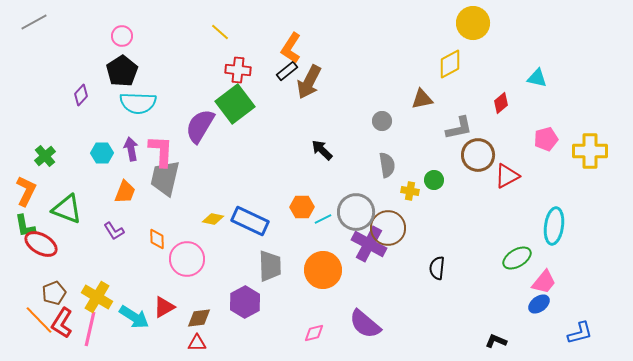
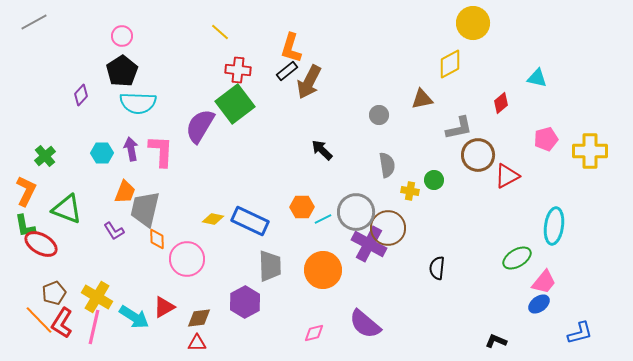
orange L-shape at (291, 48): rotated 16 degrees counterclockwise
gray circle at (382, 121): moved 3 px left, 6 px up
gray trapezoid at (165, 178): moved 20 px left, 31 px down
pink line at (90, 329): moved 4 px right, 2 px up
